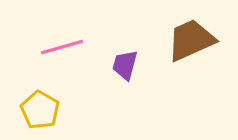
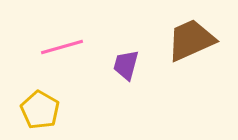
purple trapezoid: moved 1 px right
